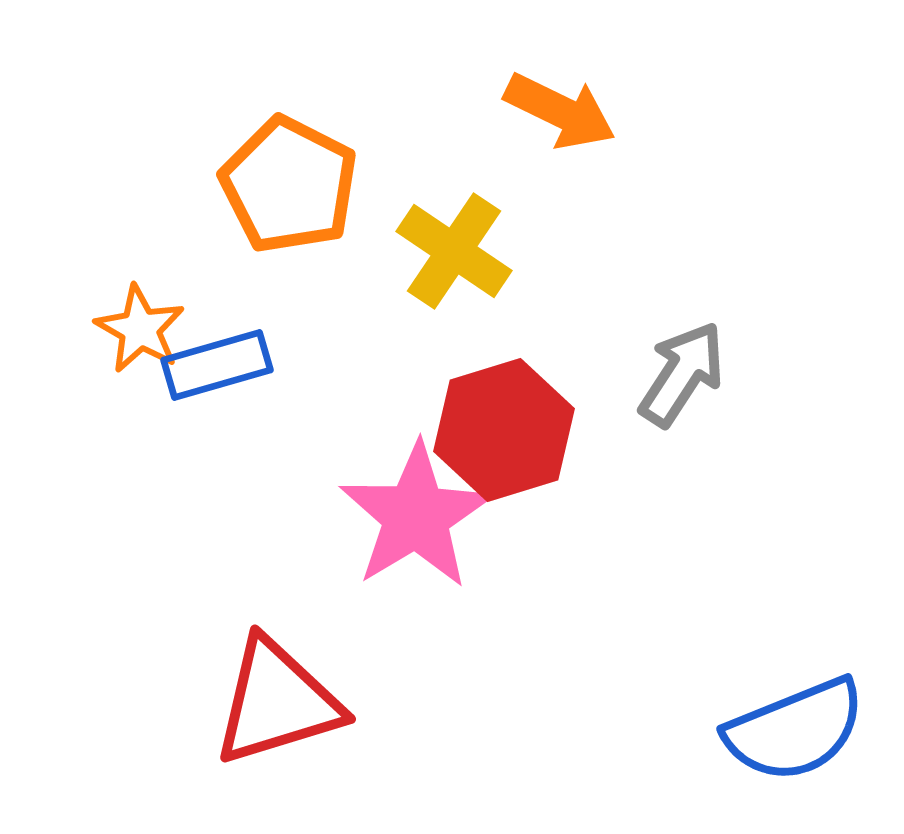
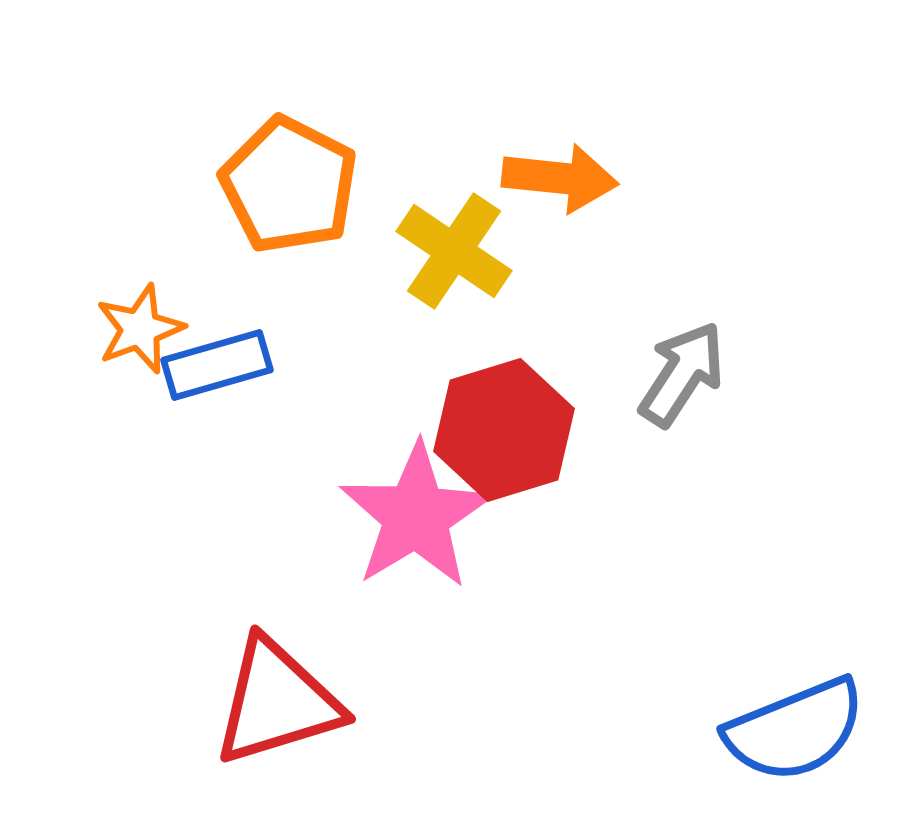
orange arrow: moved 67 px down; rotated 20 degrees counterclockwise
orange star: rotated 22 degrees clockwise
